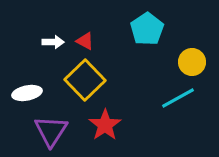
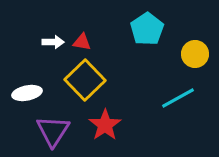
red triangle: moved 3 px left, 1 px down; rotated 18 degrees counterclockwise
yellow circle: moved 3 px right, 8 px up
purple triangle: moved 2 px right
